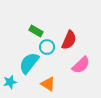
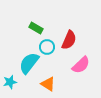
green rectangle: moved 3 px up
